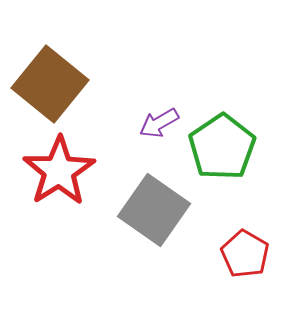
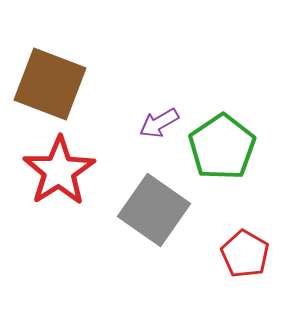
brown square: rotated 18 degrees counterclockwise
